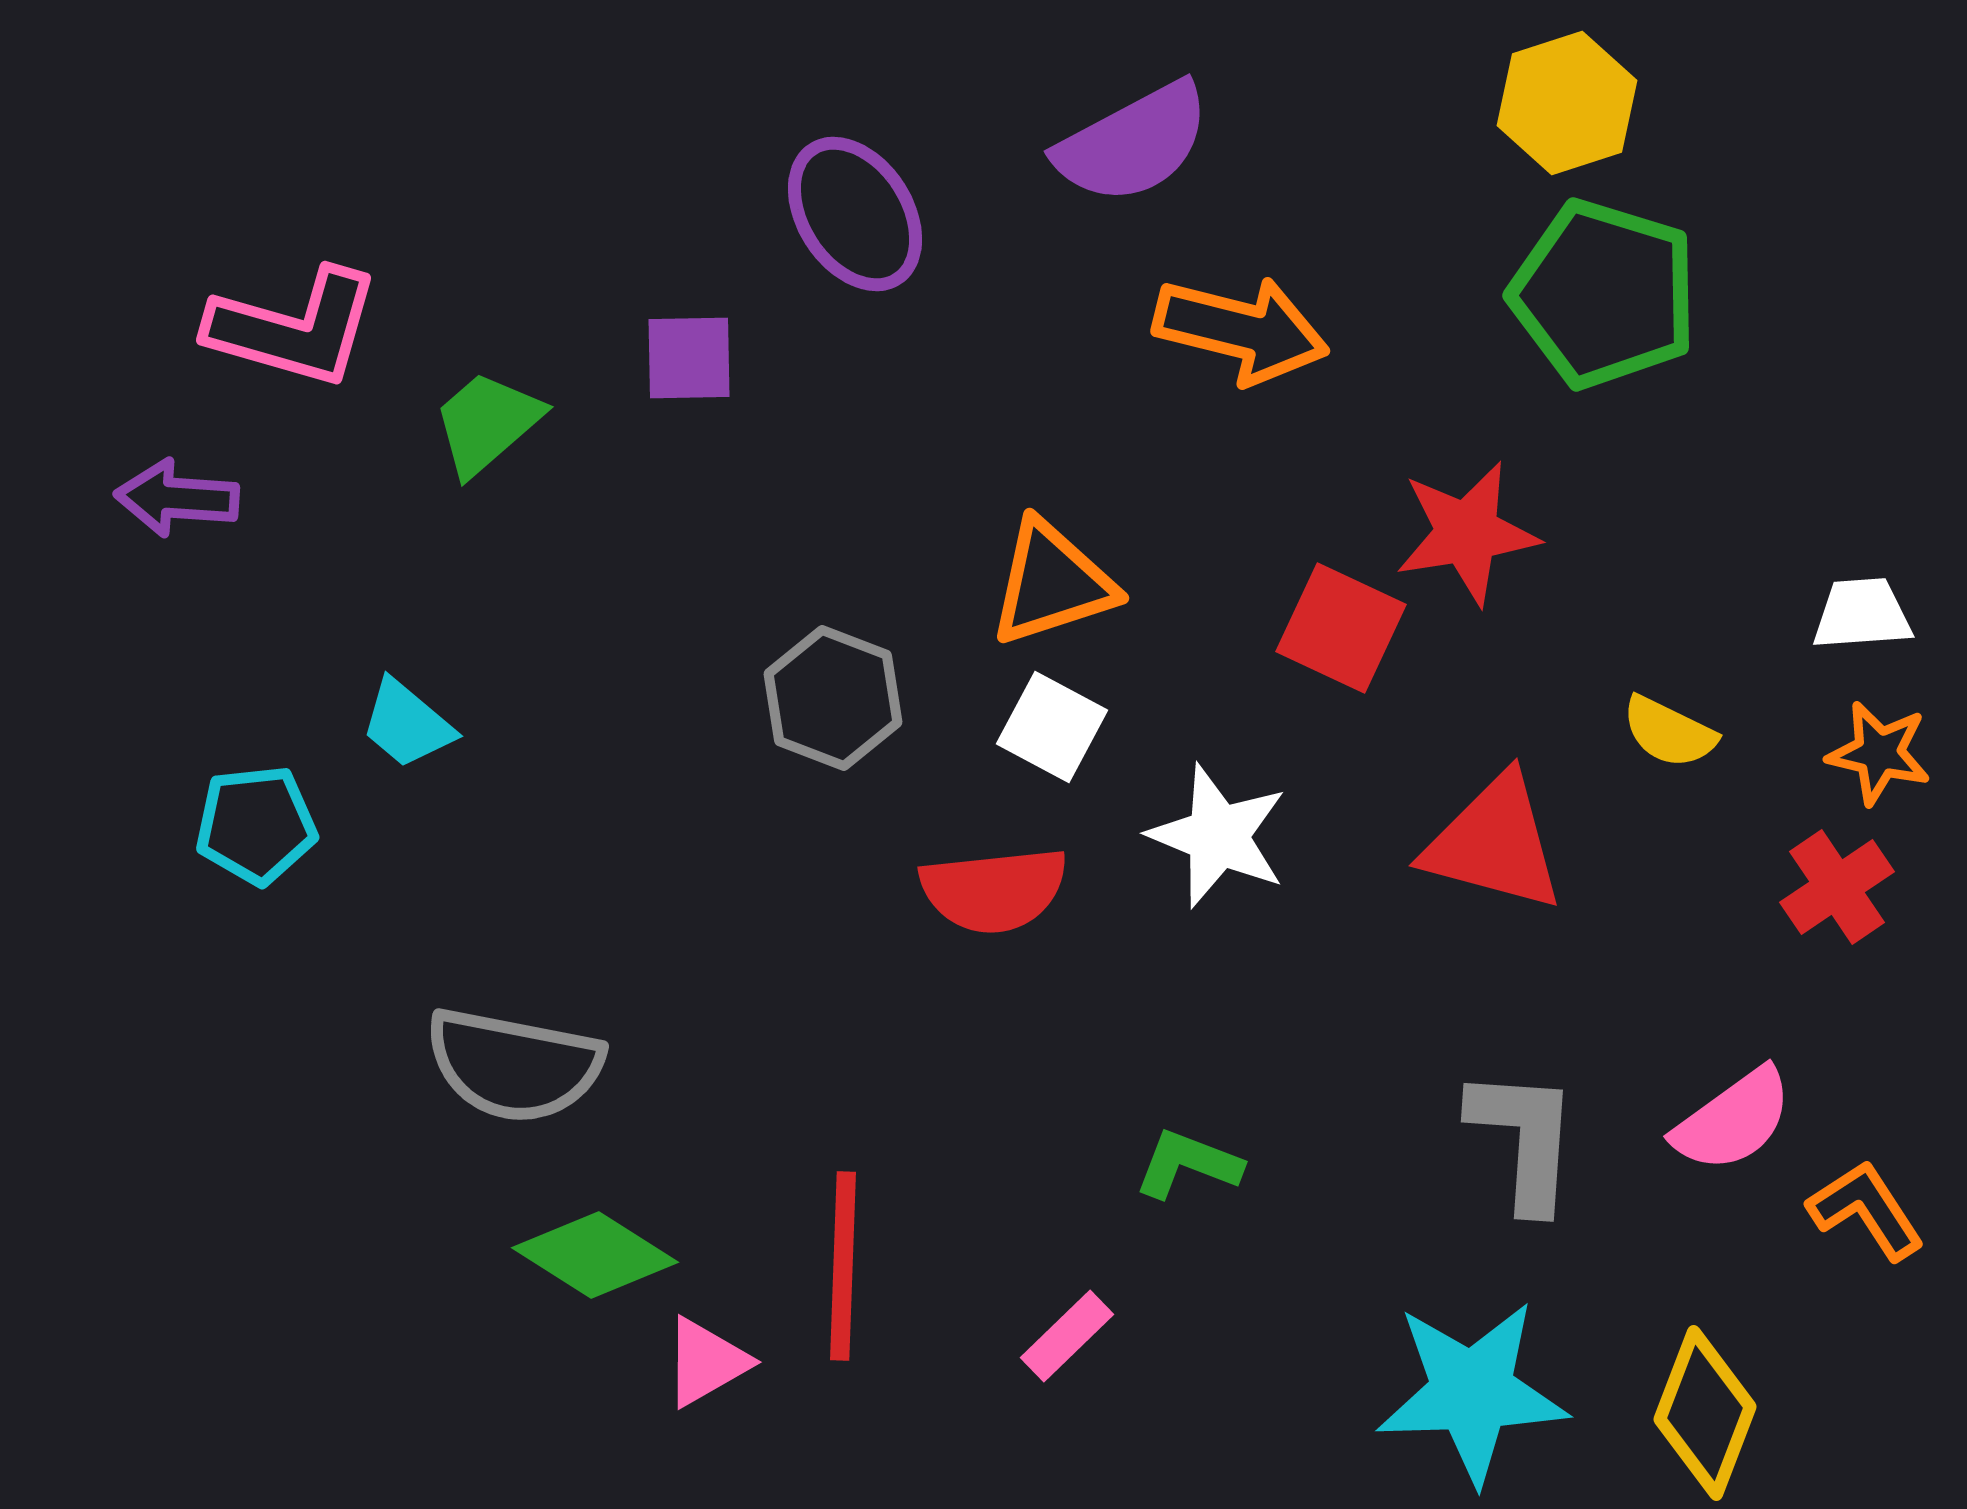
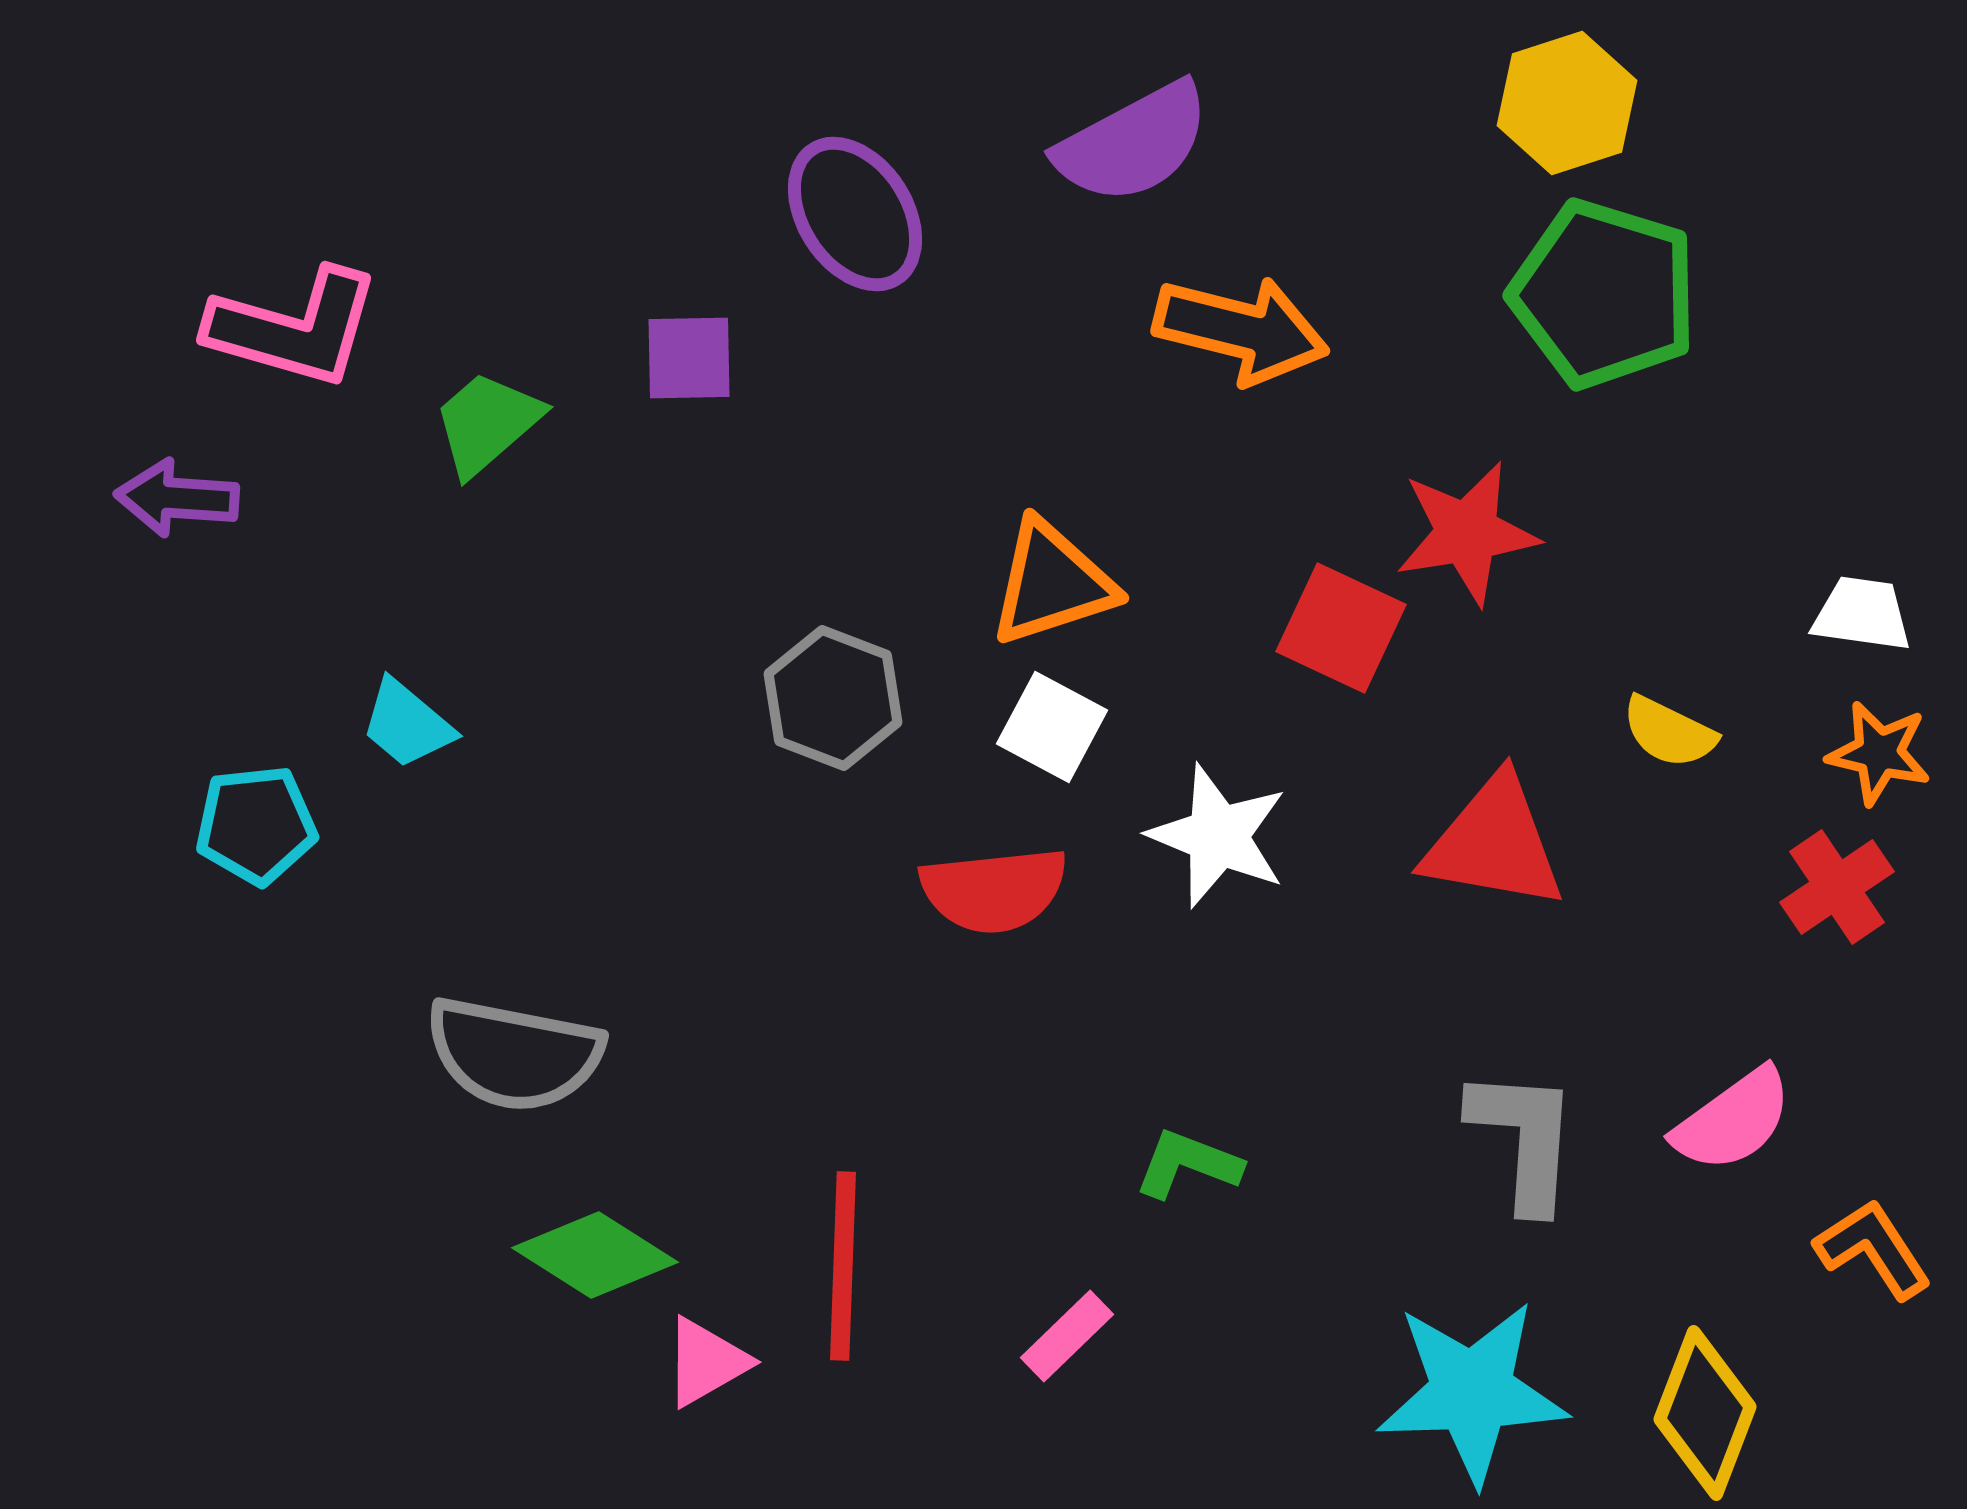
white trapezoid: rotated 12 degrees clockwise
red triangle: rotated 5 degrees counterclockwise
gray semicircle: moved 11 px up
orange L-shape: moved 7 px right, 39 px down
